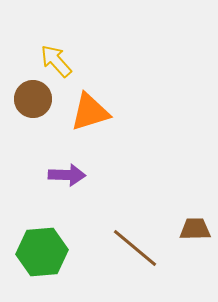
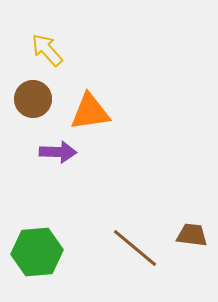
yellow arrow: moved 9 px left, 11 px up
orange triangle: rotated 9 degrees clockwise
purple arrow: moved 9 px left, 23 px up
brown trapezoid: moved 3 px left, 6 px down; rotated 8 degrees clockwise
green hexagon: moved 5 px left
